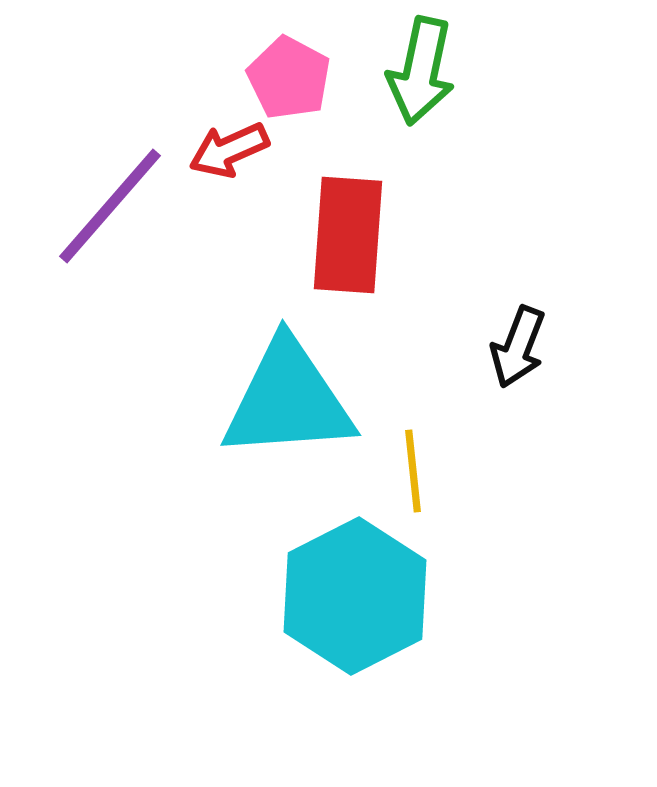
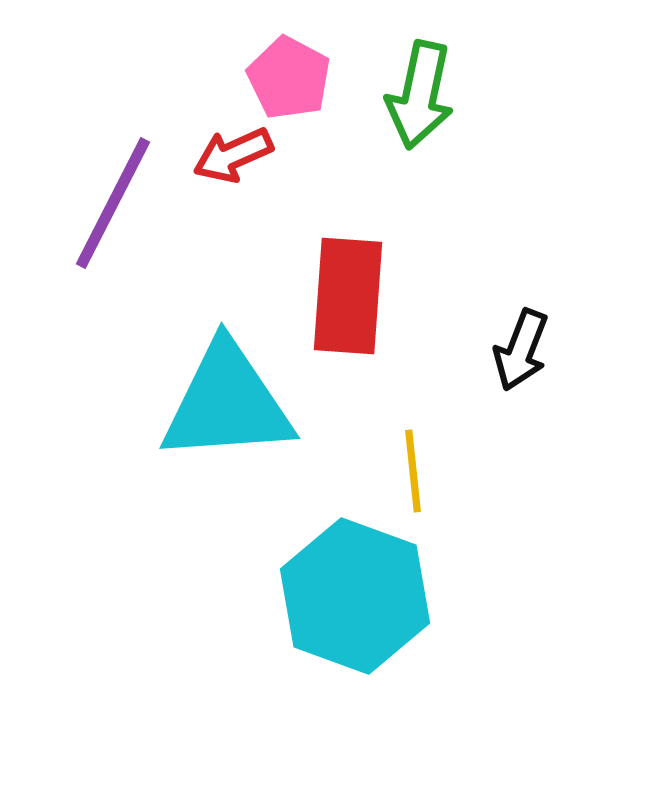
green arrow: moved 1 px left, 24 px down
red arrow: moved 4 px right, 5 px down
purple line: moved 3 px right, 3 px up; rotated 14 degrees counterclockwise
red rectangle: moved 61 px down
black arrow: moved 3 px right, 3 px down
cyan triangle: moved 61 px left, 3 px down
cyan hexagon: rotated 13 degrees counterclockwise
